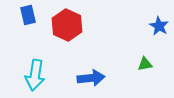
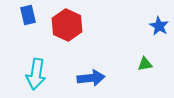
cyan arrow: moved 1 px right, 1 px up
